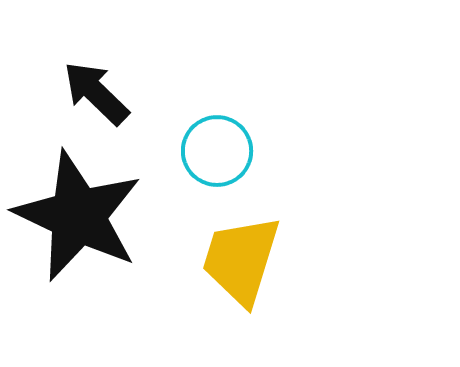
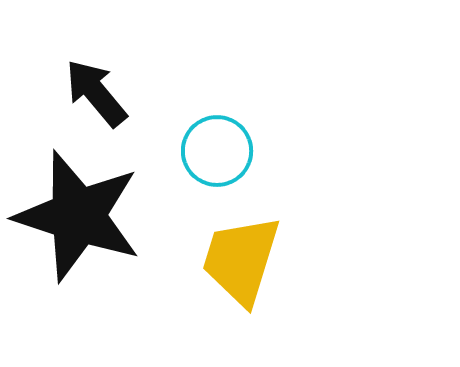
black arrow: rotated 6 degrees clockwise
black star: rotated 7 degrees counterclockwise
